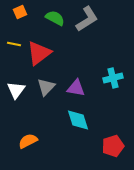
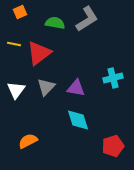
green semicircle: moved 5 px down; rotated 18 degrees counterclockwise
